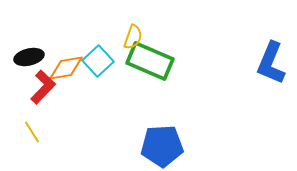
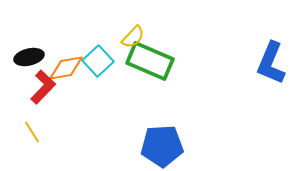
yellow semicircle: rotated 25 degrees clockwise
